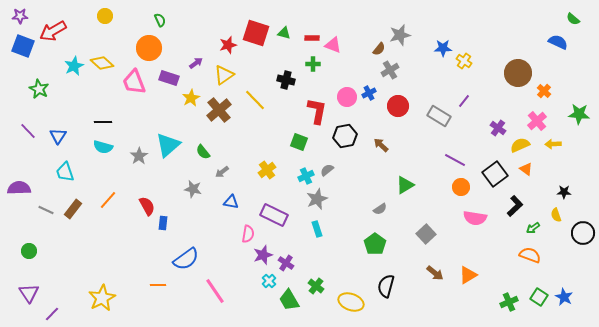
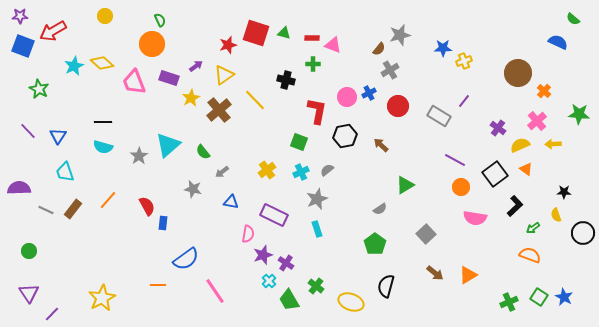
orange circle at (149, 48): moved 3 px right, 4 px up
yellow cross at (464, 61): rotated 35 degrees clockwise
purple arrow at (196, 63): moved 3 px down
cyan cross at (306, 176): moved 5 px left, 4 px up
